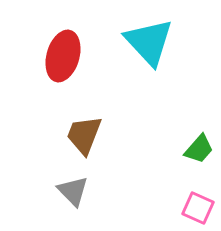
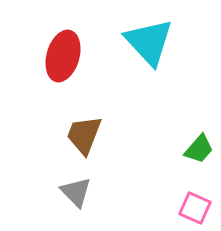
gray triangle: moved 3 px right, 1 px down
pink square: moved 3 px left
